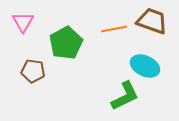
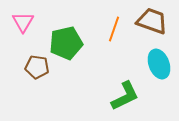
orange line: rotated 60 degrees counterclockwise
green pentagon: rotated 16 degrees clockwise
cyan ellipse: moved 14 px right, 2 px up; rotated 44 degrees clockwise
brown pentagon: moved 4 px right, 4 px up
